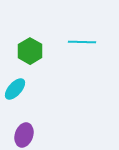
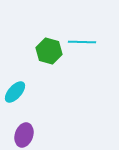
green hexagon: moved 19 px right; rotated 15 degrees counterclockwise
cyan ellipse: moved 3 px down
